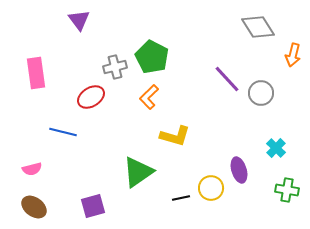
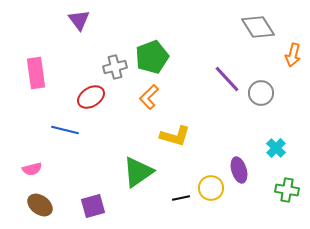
green pentagon: rotated 24 degrees clockwise
blue line: moved 2 px right, 2 px up
brown ellipse: moved 6 px right, 2 px up
